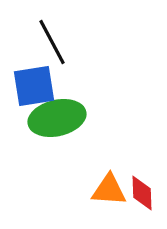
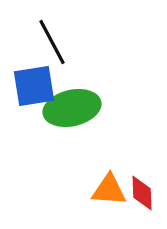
green ellipse: moved 15 px right, 10 px up
